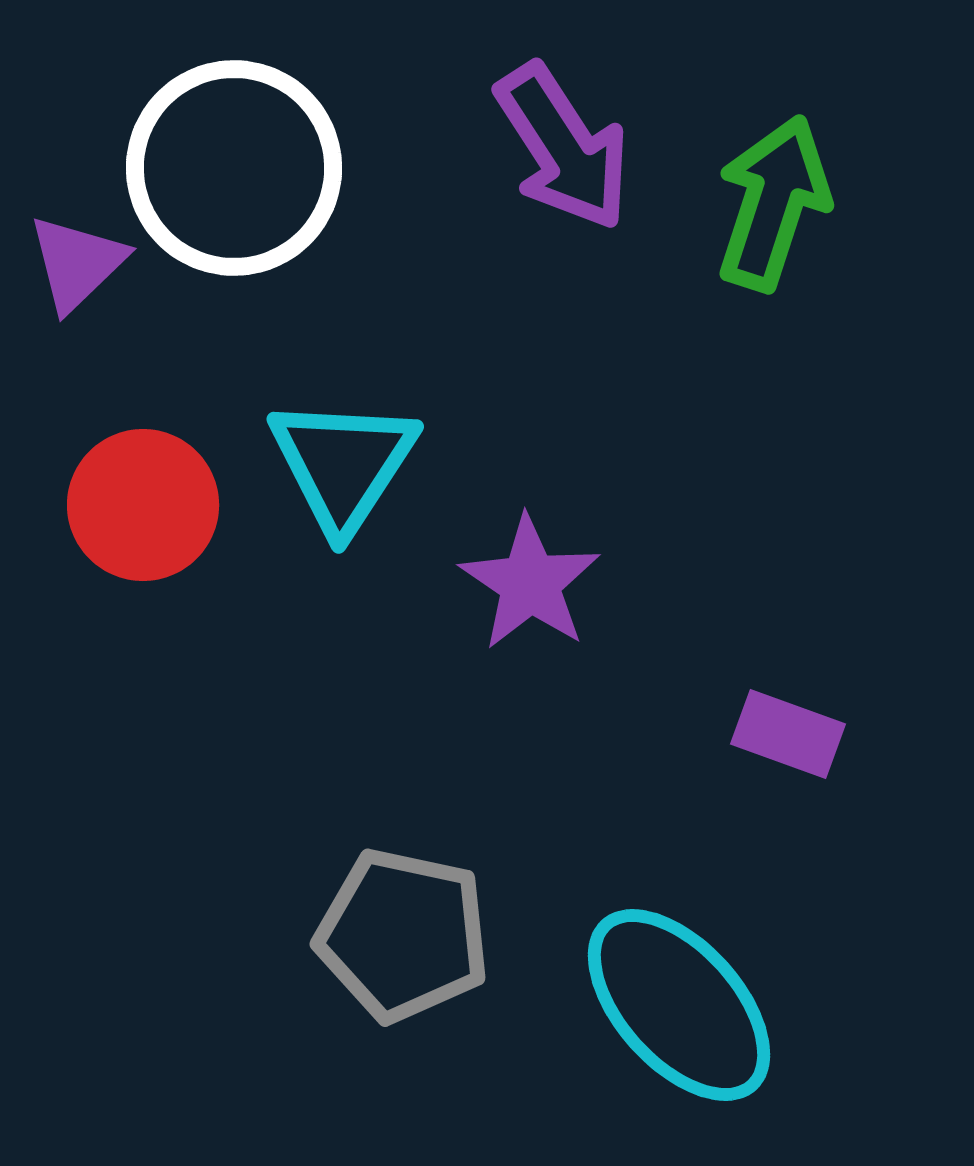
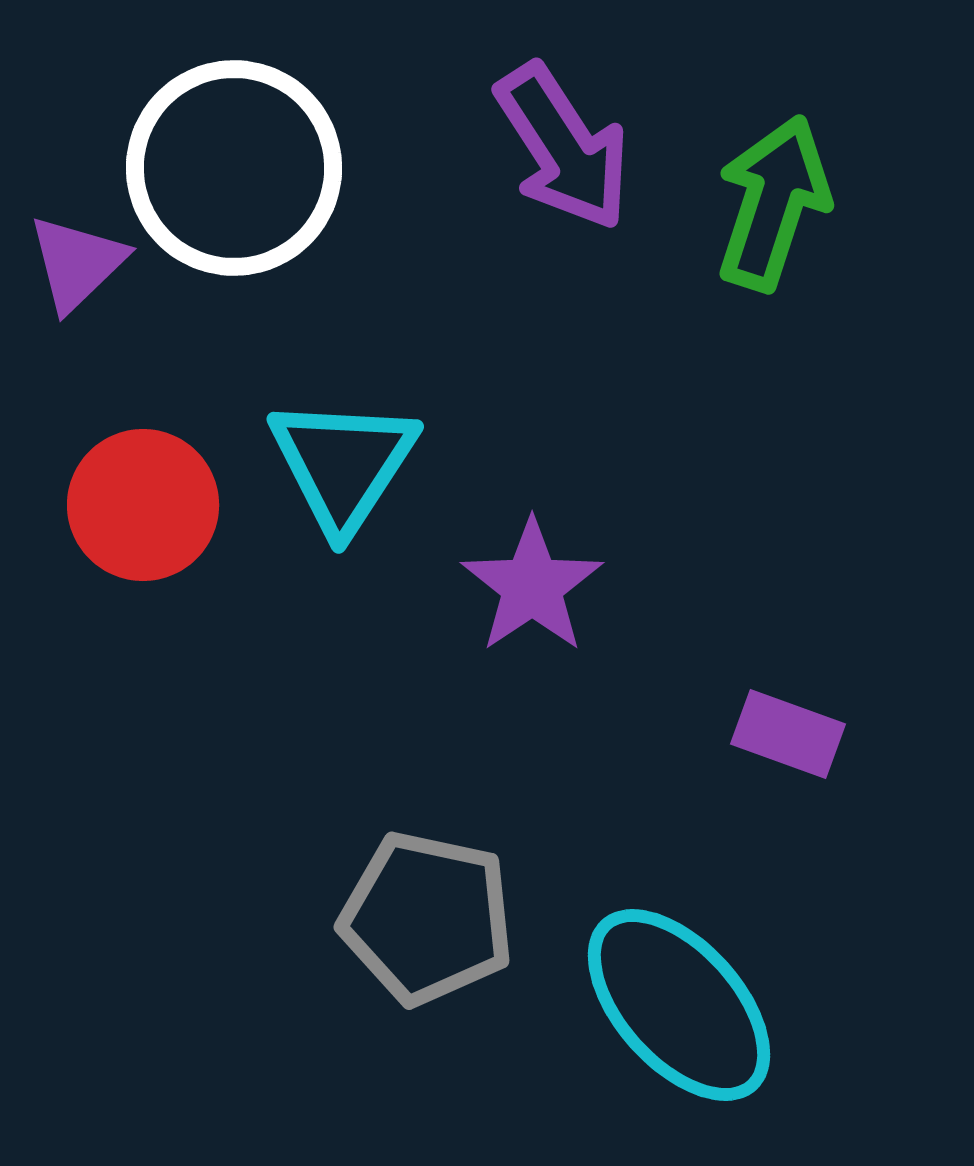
purple star: moved 2 px right, 3 px down; rotated 4 degrees clockwise
gray pentagon: moved 24 px right, 17 px up
